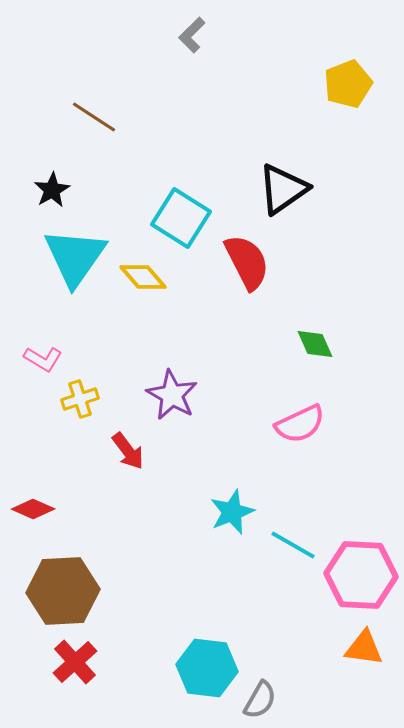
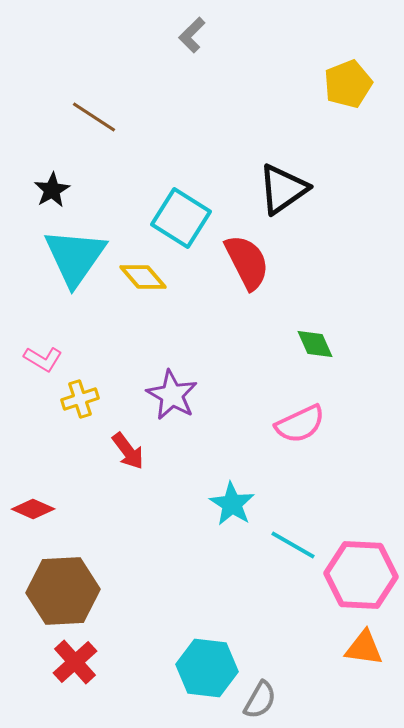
cyan star: moved 8 px up; rotated 18 degrees counterclockwise
